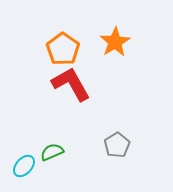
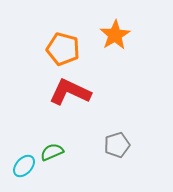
orange star: moved 7 px up
orange pentagon: rotated 20 degrees counterclockwise
red L-shape: moved 1 px left, 8 px down; rotated 36 degrees counterclockwise
gray pentagon: rotated 15 degrees clockwise
